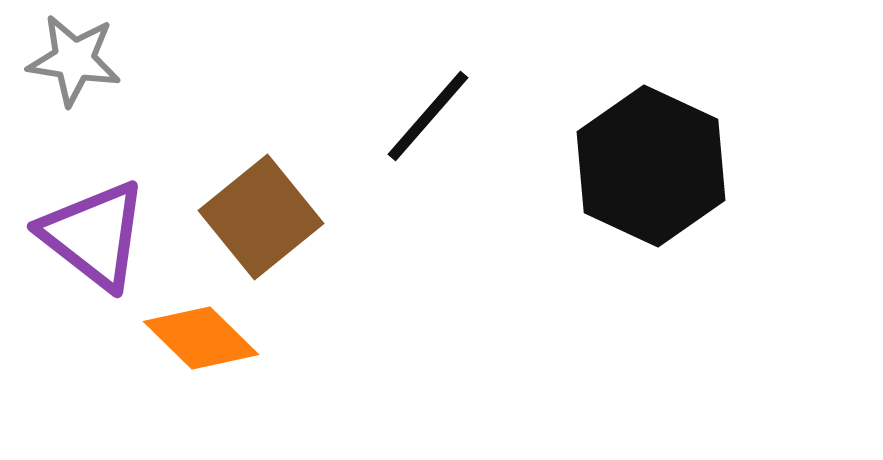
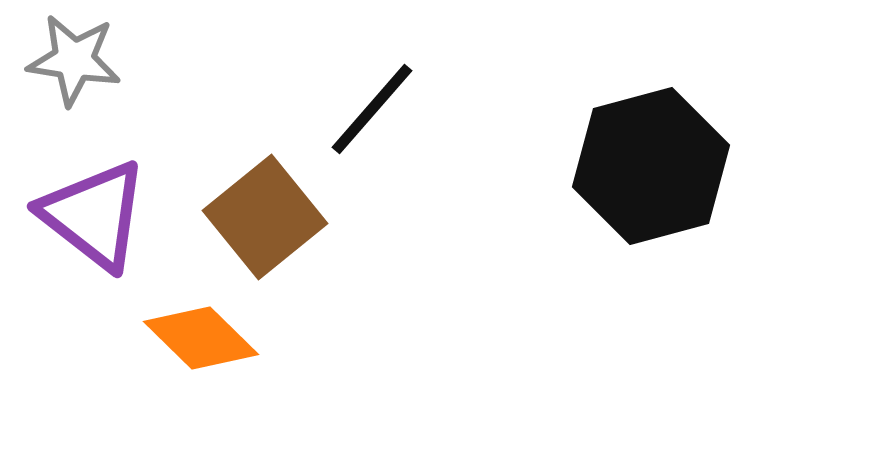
black line: moved 56 px left, 7 px up
black hexagon: rotated 20 degrees clockwise
brown square: moved 4 px right
purple triangle: moved 20 px up
